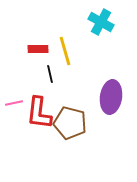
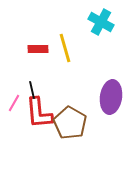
yellow line: moved 3 px up
black line: moved 18 px left, 16 px down
pink line: rotated 48 degrees counterclockwise
red L-shape: rotated 12 degrees counterclockwise
brown pentagon: rotated 16 degrees clockwise
